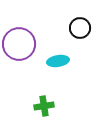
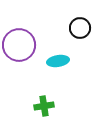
purple circle: moved 1 px down
